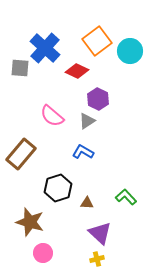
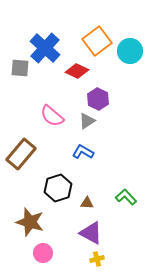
purple triangle: moved 9 px left; rotated 15 degrees counterclockwise
